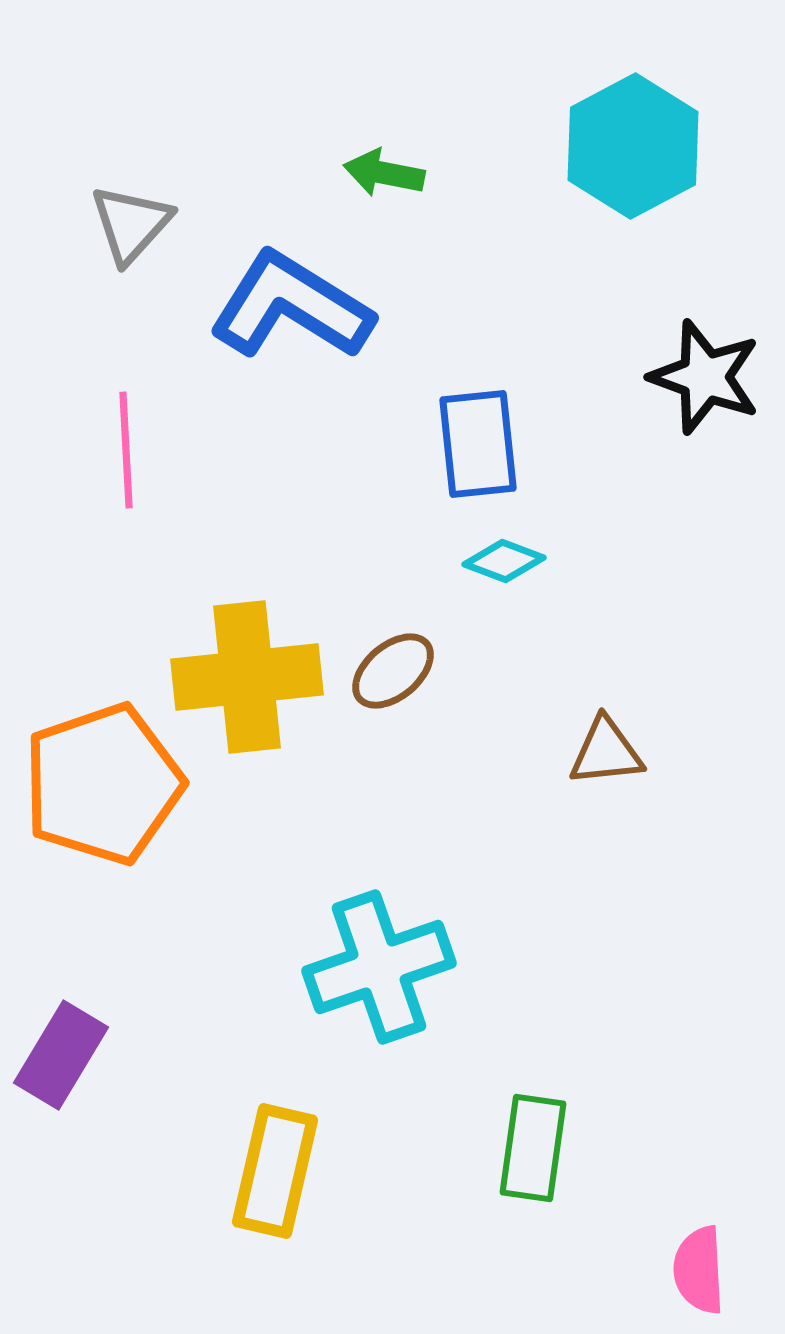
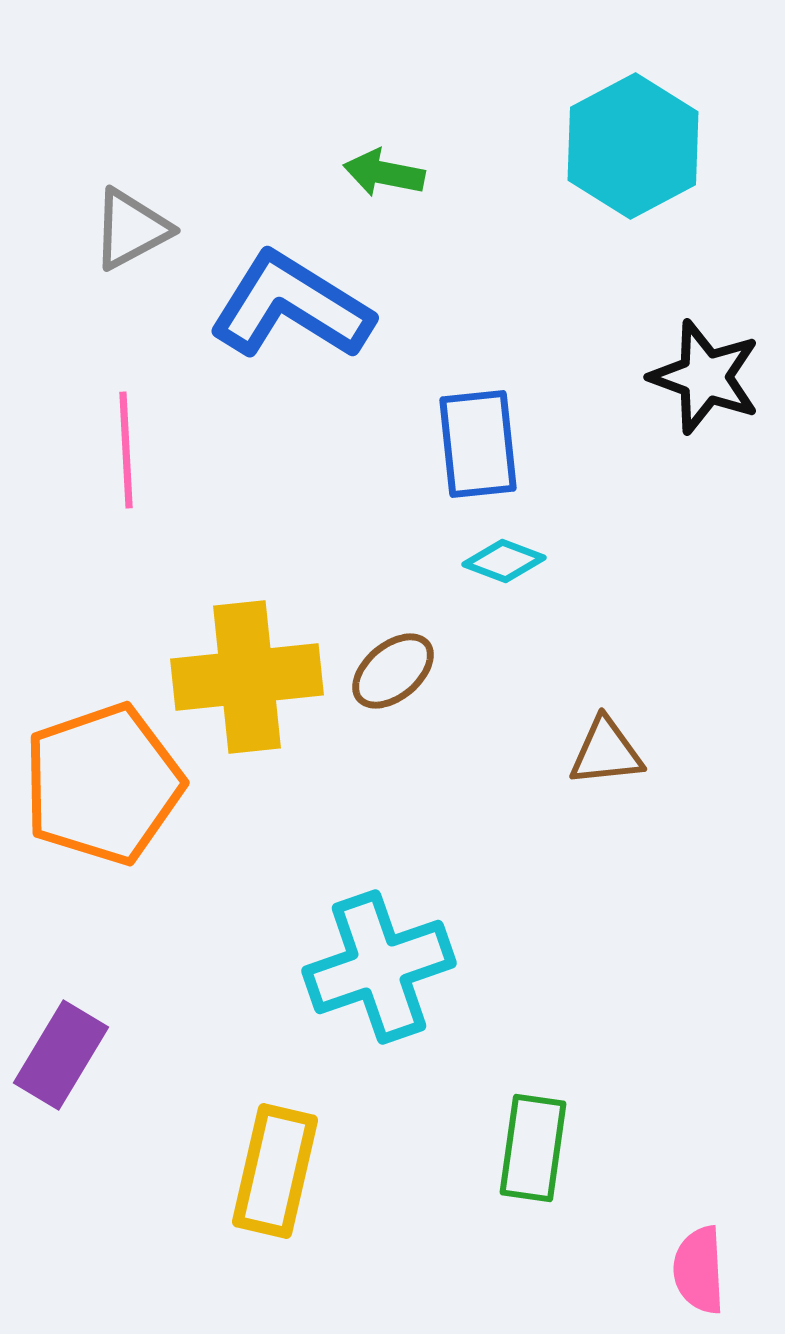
gray triangle: moved 5 px down; rotated 20 degrees clockwise
